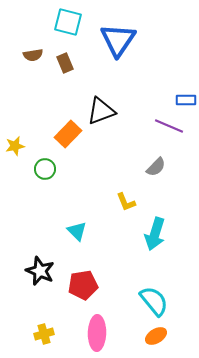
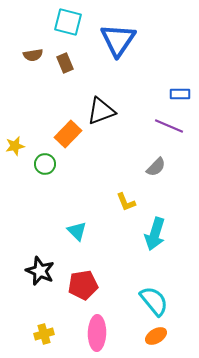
blue rectangle: moved 6 px left, 6 px up
green circle: moved 5 px up
